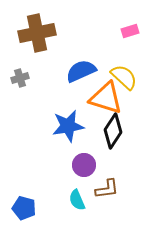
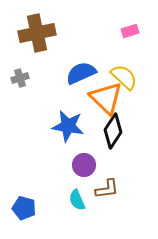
blue semicircle: moved 2 px down
orange triangle: rotated 27 degrees clockwise
blue star: rotated 20 degrees clockwise
